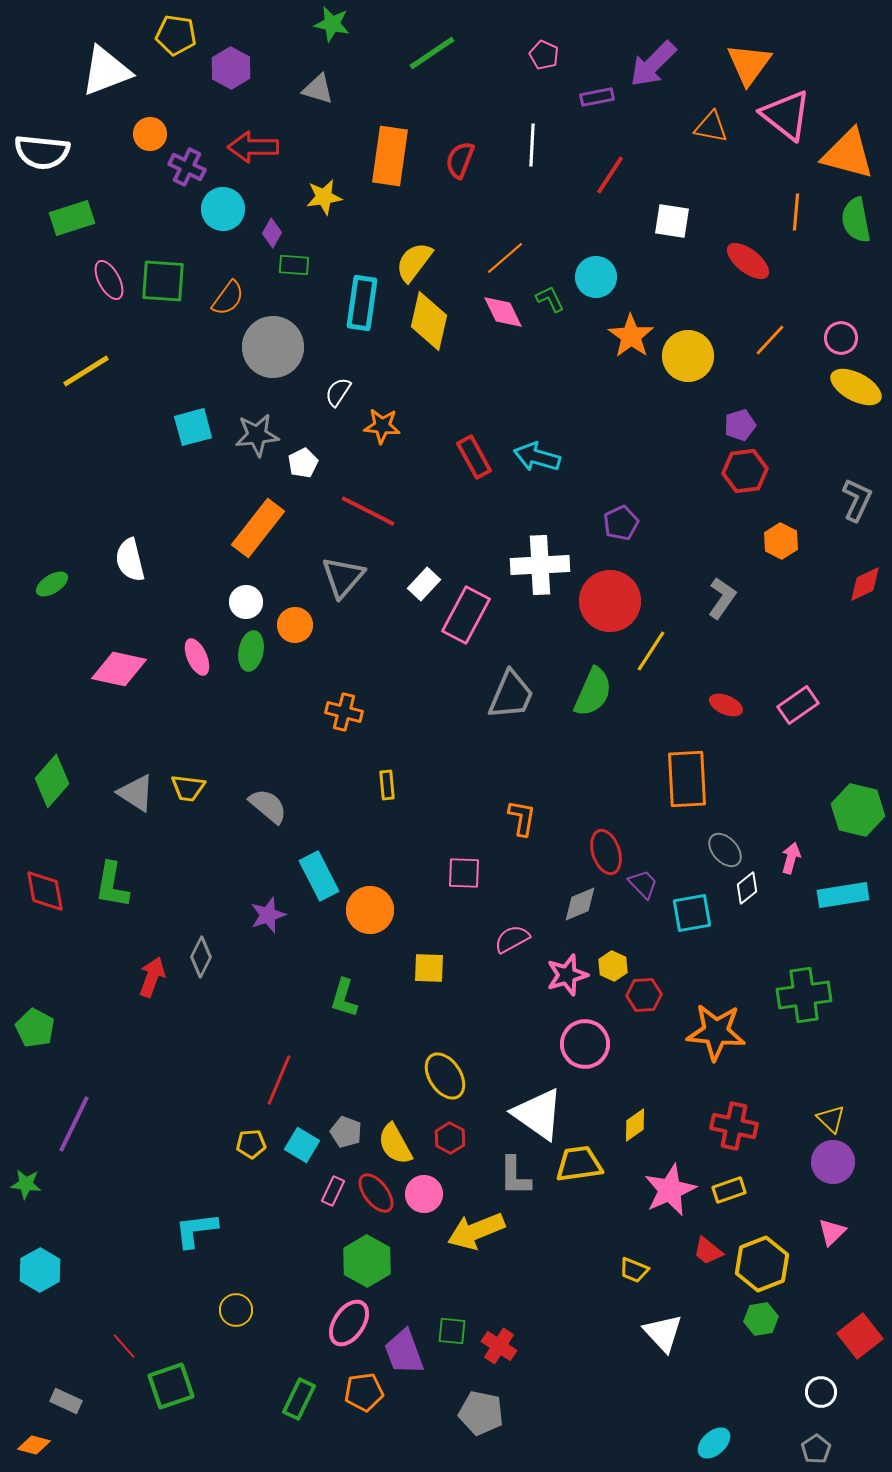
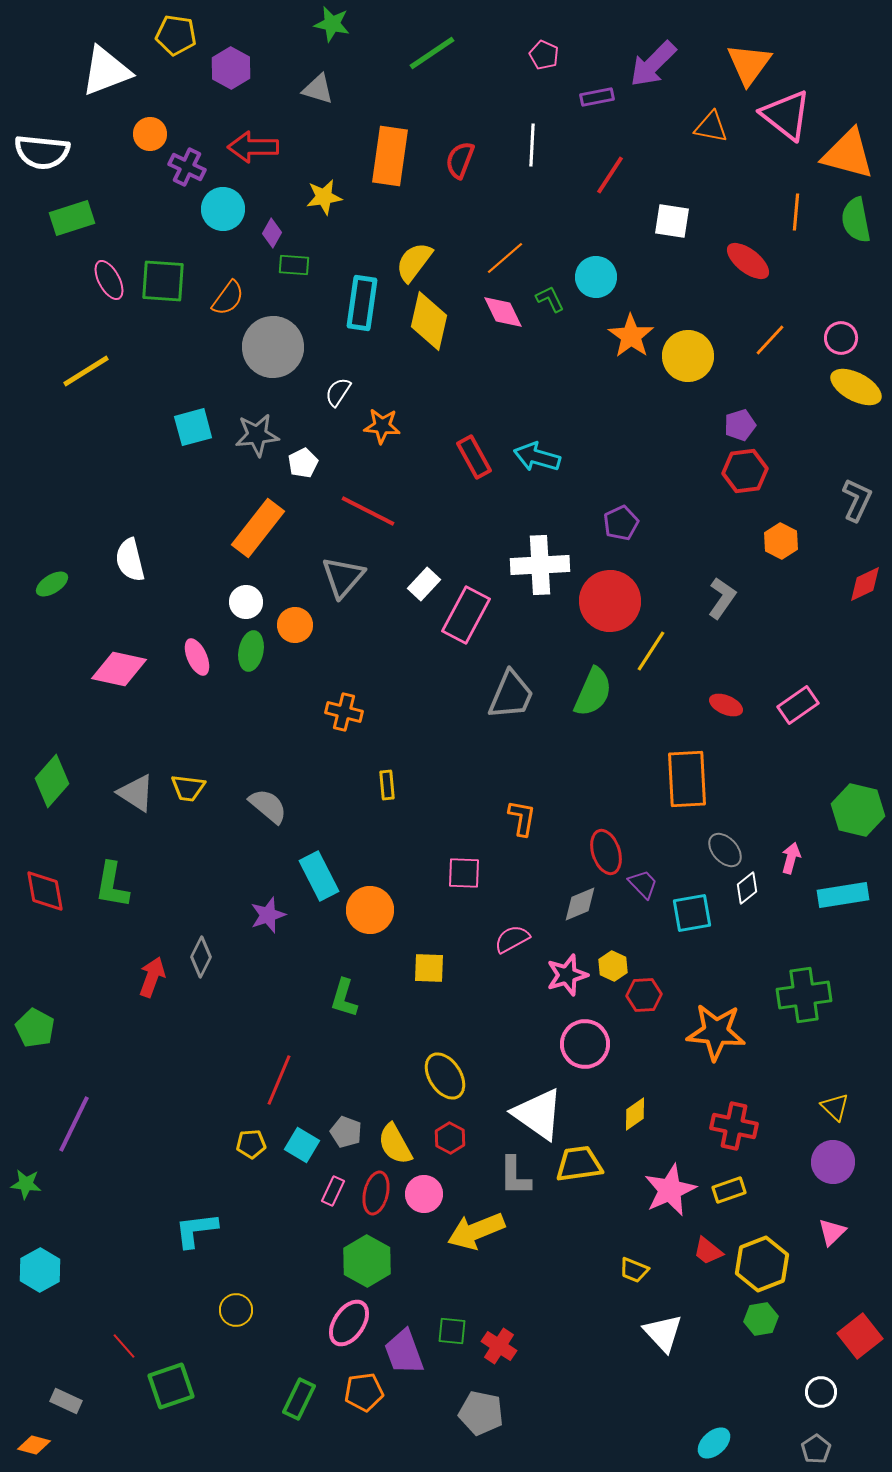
yellow triangle at (831, 1119): moved 4 px right, 12 px up
yellow diamond at (635, 1125): moved 11 px up
red ellipse at (376, 1193): rotated 51 degrees clockwise
